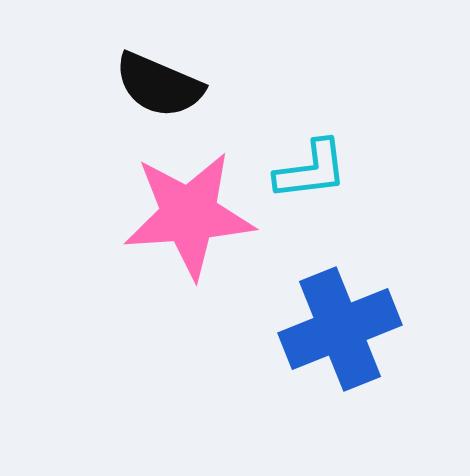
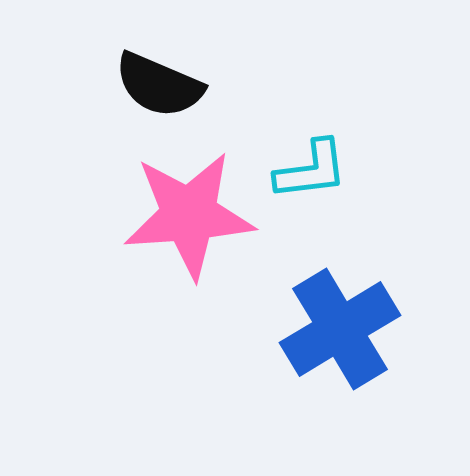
blue cross: rotated 9 degrees counterclockwise
